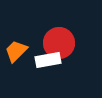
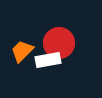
orange trapezoid: moved 6 px right
